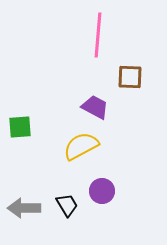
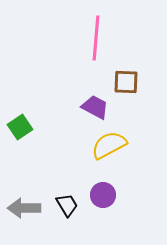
pink line: moved 2 px left, 3 px down
brown square: moved 4 px left, 5 px down
green square: rotated 30 degrees counterclockwise
yellow semicircle: moved 28 px right, 1 px up
purple circle: moved 1 px right, 4 px down
